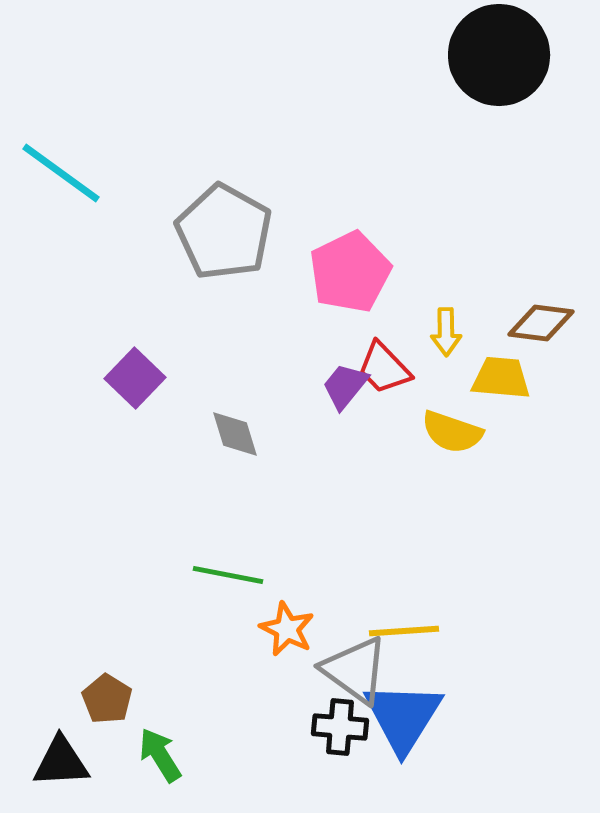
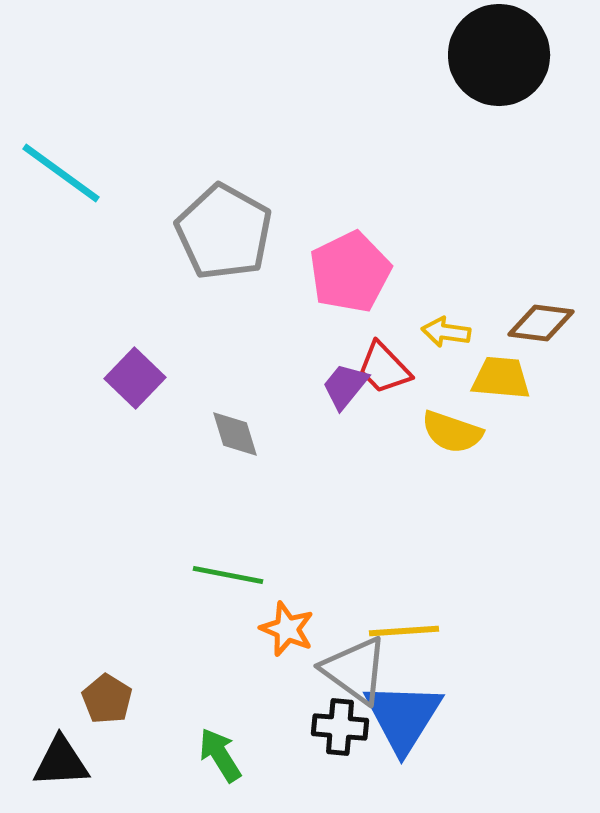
yellow arrow: rotated 99 degrees clockwise
orange star: rotated 4 degrees counterclockwise
green arrow: moved 60 px right
